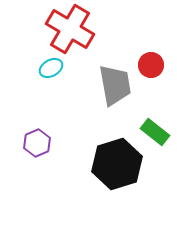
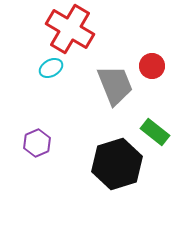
red circle: moved 1 px right, 1 px down
gray trapezoid: rotated 12 degrees counterclockwise
